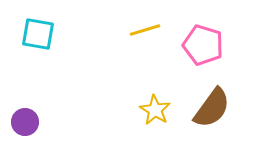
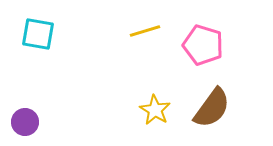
yellow line: moved 1 px down
